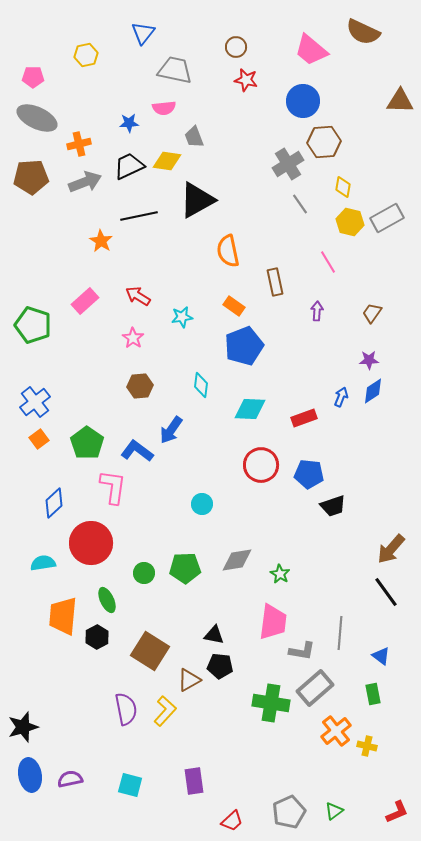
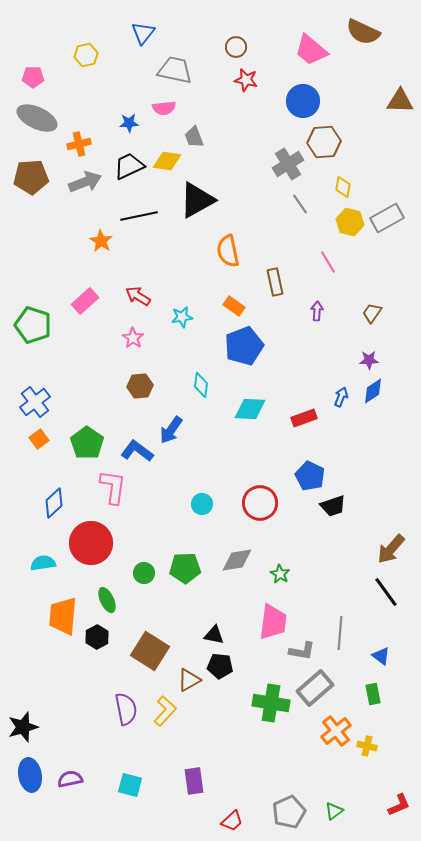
red circle at (261, 465): moved 1 px left, 38 px down
blue pentagon at (309, 474): moved 1 px right, 2 px down; rotated 20 degrees clockwise
red L-shape at (397, 812): moved 2 px right, 7 px up
